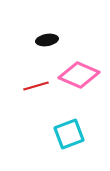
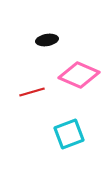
red line: moved 4 px left, 6 px down
